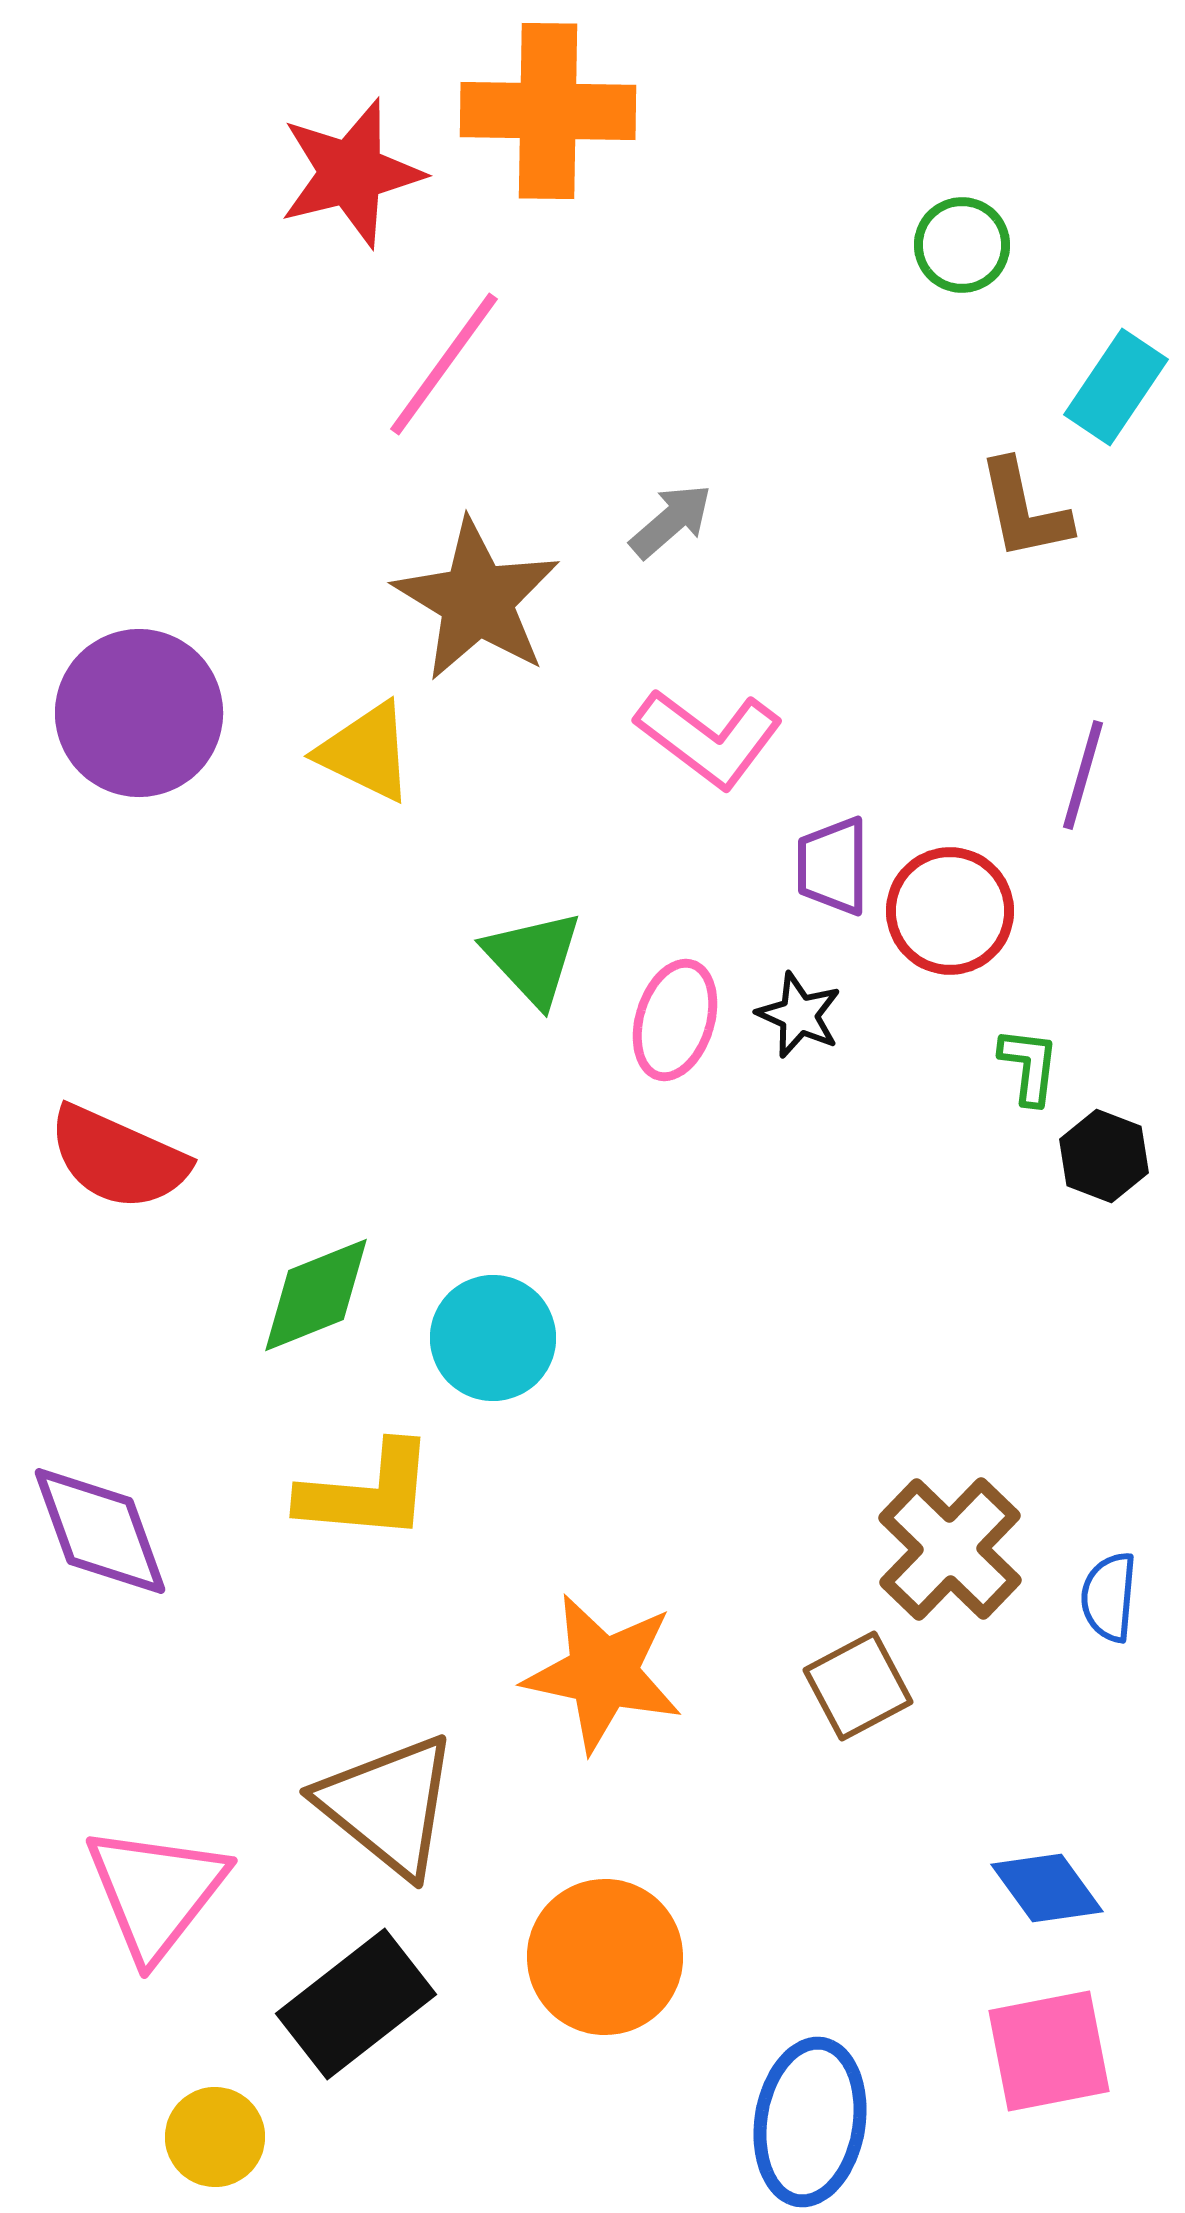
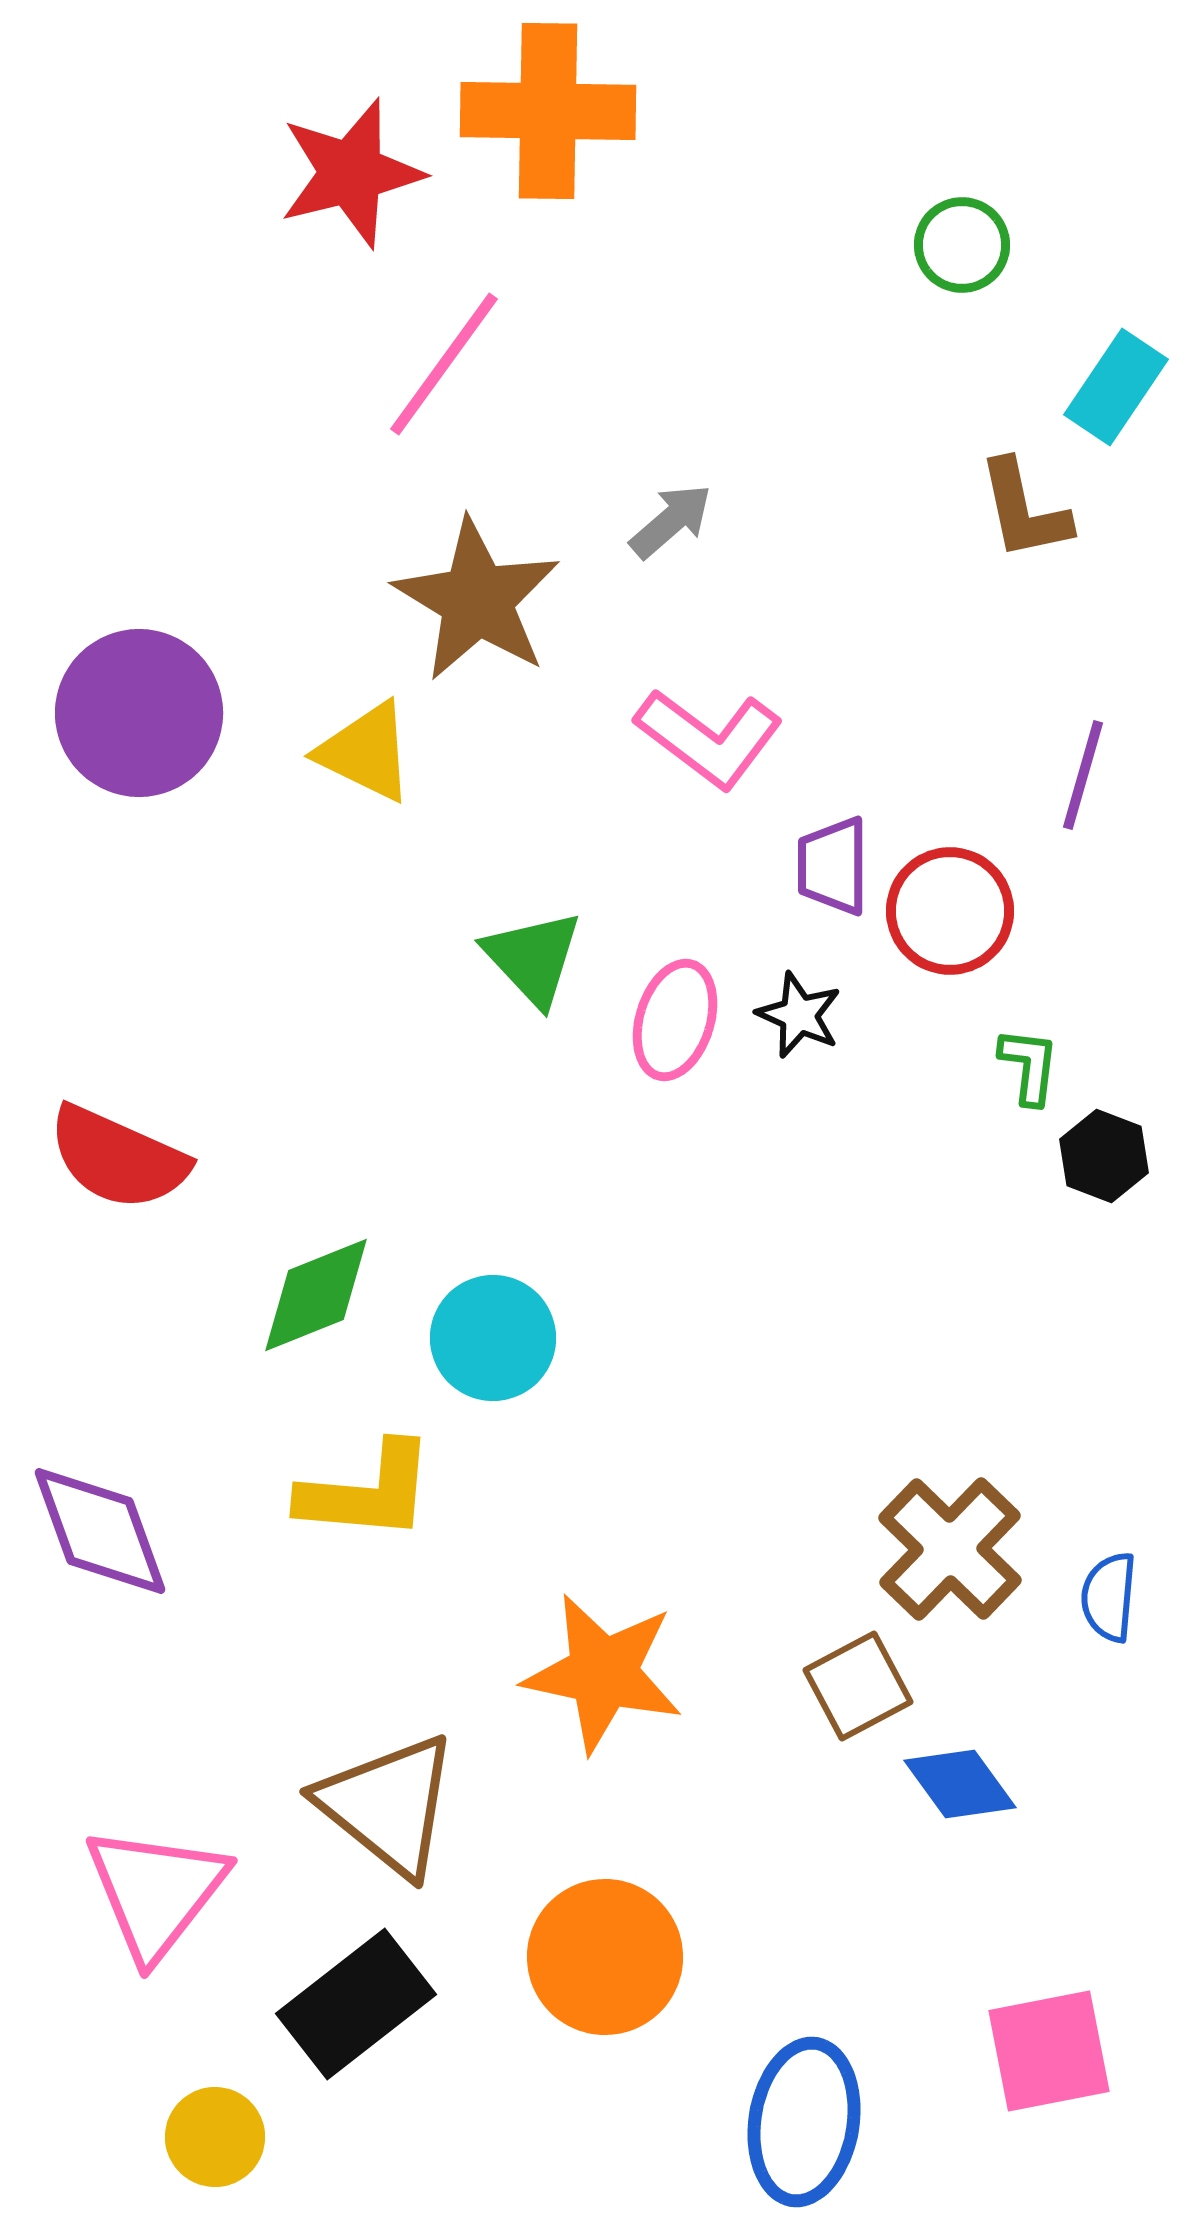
blue diamond: moved 87 px left, 104 px up
blue ellipse: moved 6 px left
